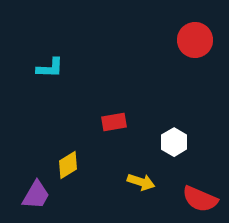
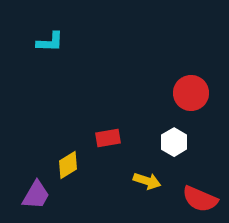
red circle: moved 4 px left, 53 px down
cyan L-shape: moved 26 px up
red rectangle: moved 6 px left, 16 px down
yellow arrow: moved 6 px right, 1 px up
